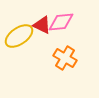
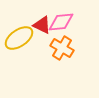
yellow ellipse: moved 2 px down
orange cross: moved 3 px left, 10 px up
